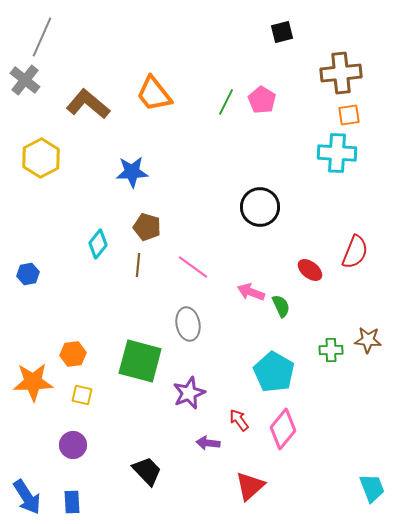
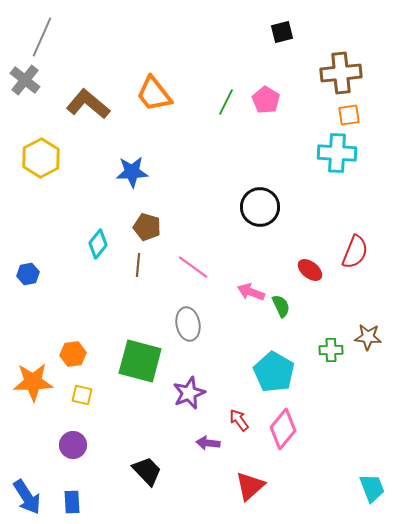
pink pentagon: moved 4 px right
brown star: moved 3 px up
